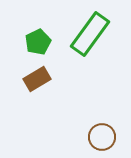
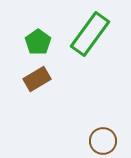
green pentagon: rotated 10 degrees counterclockwise
brown circle: moved 1 px right, 4 px down
